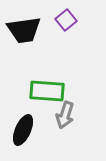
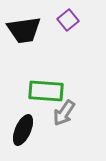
purple square: moved 2 px right
green rectangle: moved 1 px left
gray arrow: moved 1 px left, 2 px up; rotated 16 degrees clockwise
